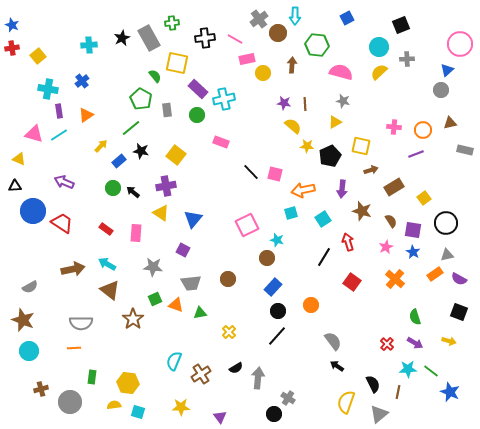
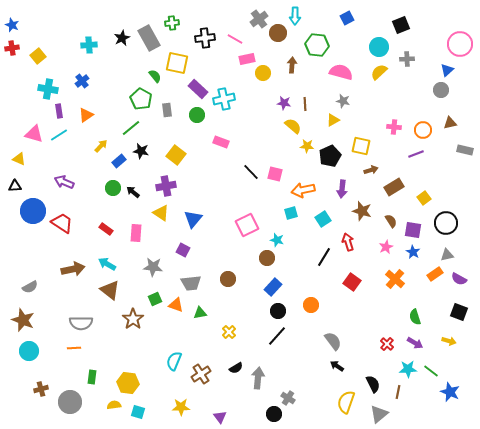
yellow triangle at (335, 122): moved 2 px left, 2 px up
